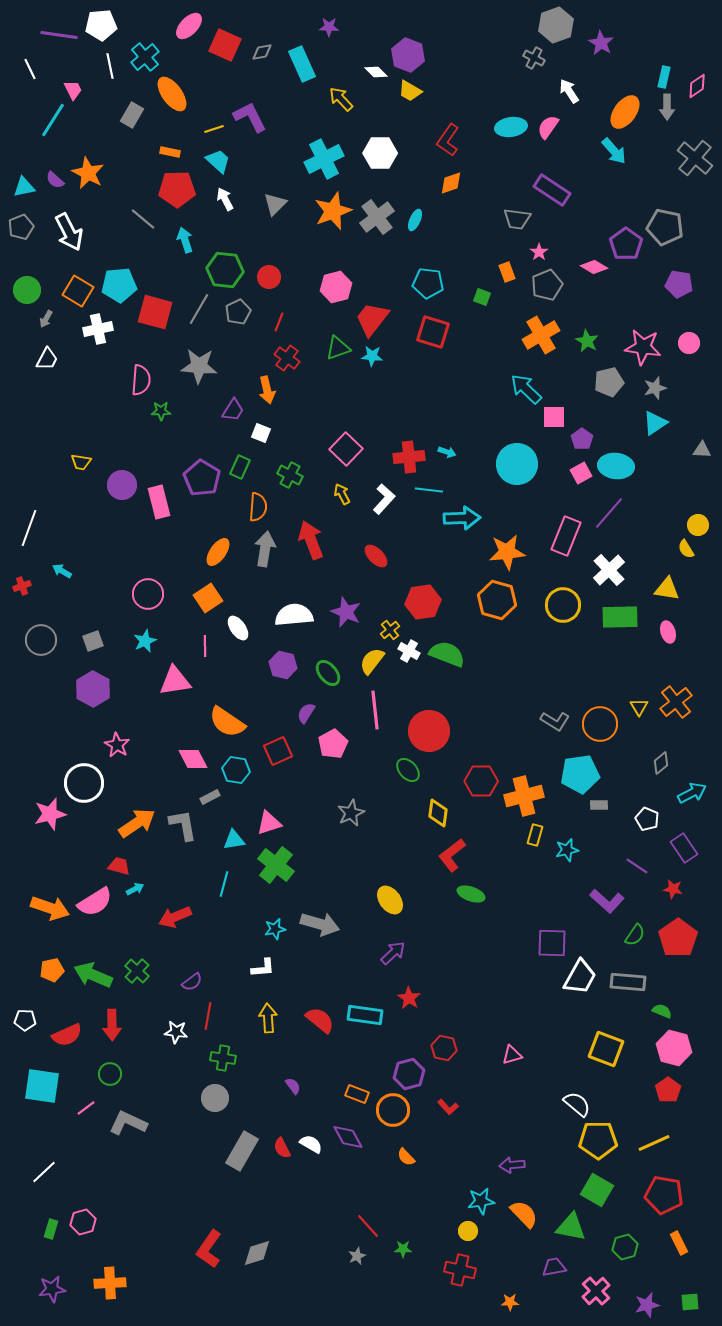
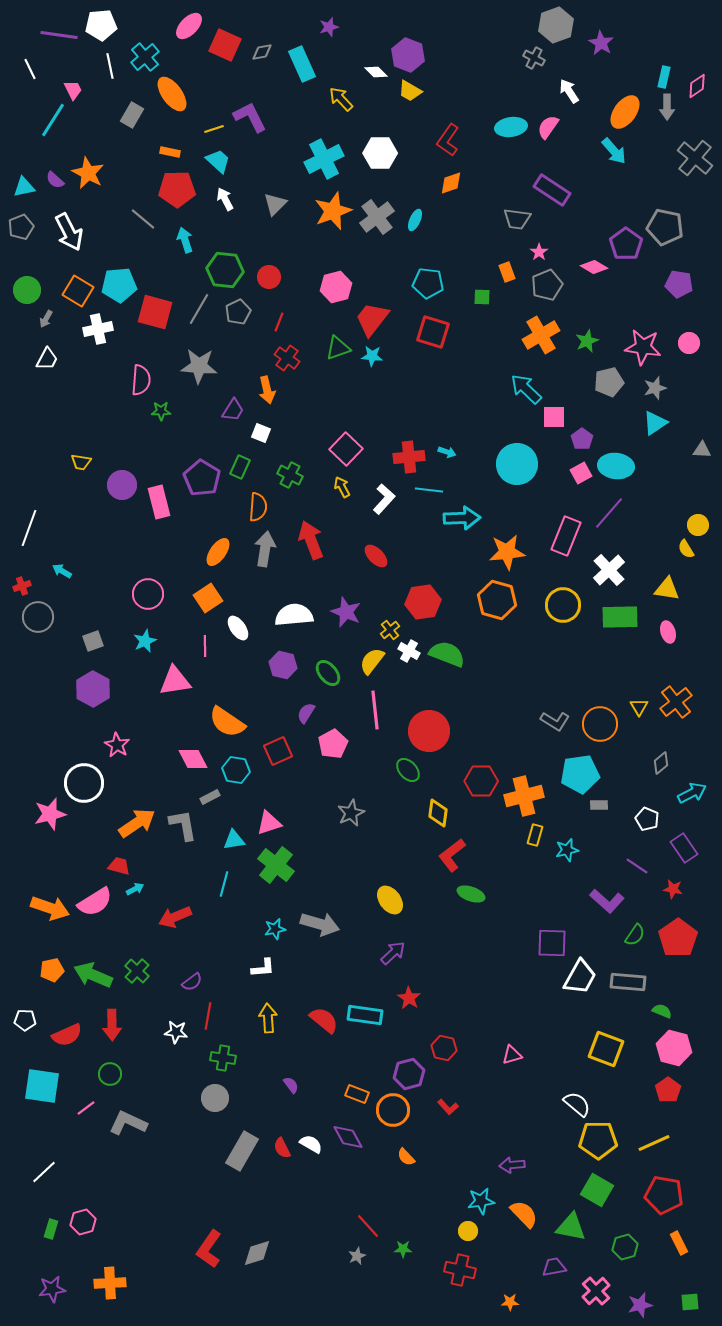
purple star at (329, 27): rotated 18 degrees counterclockwise
green square at (482, 297): rotated 18 degrees counterclockwise
green star at (587, 341): rotated 20 degrees clockwise
yellow arrow at (342, 494): moved 7 px up
gray circle at (41, 640): moved 3 px left, 23 px up
red semicircle at (320, 1020): moved 4 px right
purple semicircle at (293, 1086): moved 2 px left, 1 px up
purple star at (647, 1305): moved 7 px left
